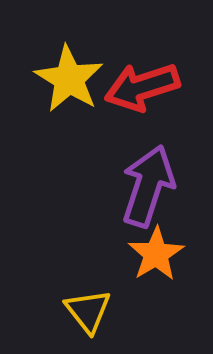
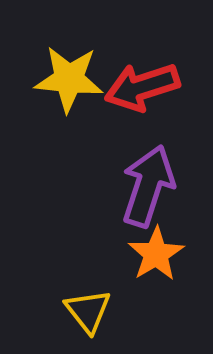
yellow star: rotated 26 degrees counterclockwise
